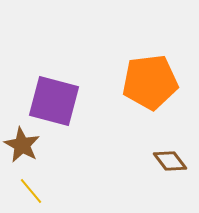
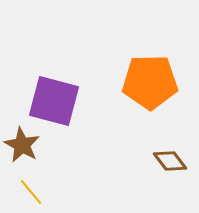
orange pentagon: rotated 6 degrees clockwise
yellow line: moved 1 px down
